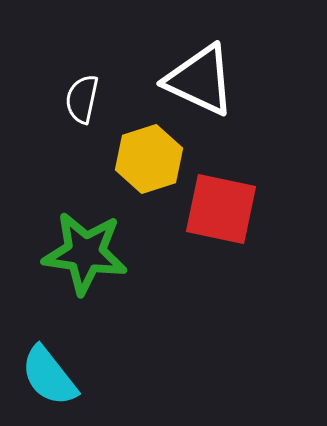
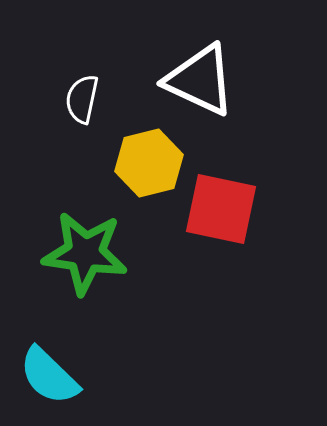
yellow hexagon: moved 4 px down; rotated 4 degrees clockwise
cyan semicircle: rotated 8 degrees counterclockwise
